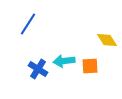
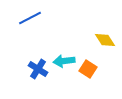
blue line: moved 2 px right, 6 px up; rotated 30 degrees clockwise
yellow diamond: moved 2 px left
orange square: moved 2 px left, 3 px down; rotated 36 degrees clockwise
